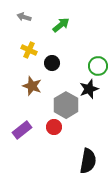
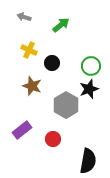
green circle: moved 7 px left
red circle: moved 1 px left, 12 px down
